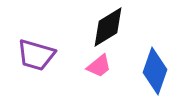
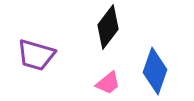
black diamond: rotated 21 degrees counterclockwise
pink trapezoid: moved 9 px right, 17 px down
